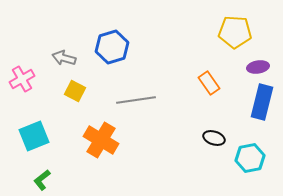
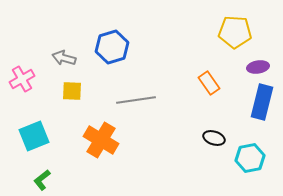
yellow square: moved 3 px left; rotated 25 degrees counterclockwise
